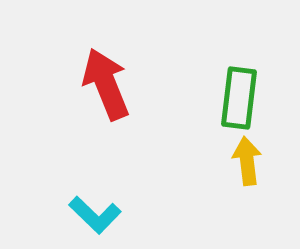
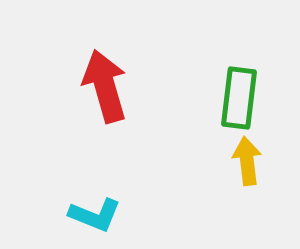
red arrow: moved 1 px left, 2 px down; rotated 6 degrees clockwise
cyan L-shape: rotated 22 degrees counterclockwise
